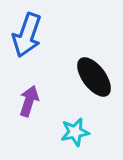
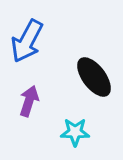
blue arrow: moved 6 px down; rotated 9 degrees clockwise
cyan star: rotated 12 degrees clockwise
